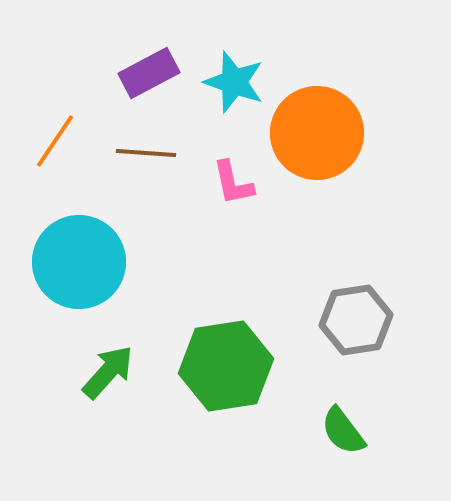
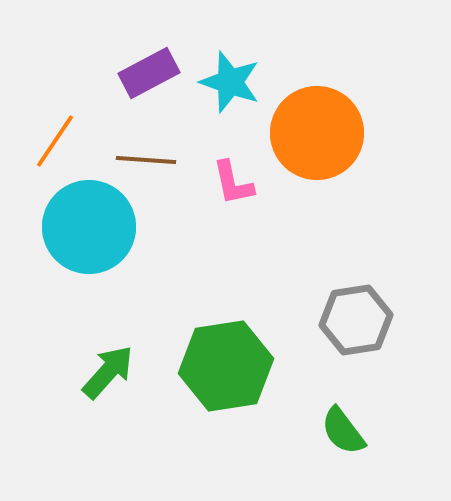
cyan star: moved 4 px left
brown line: moved 7 px down
cyan circle: moved 10 px right, 35 px up
